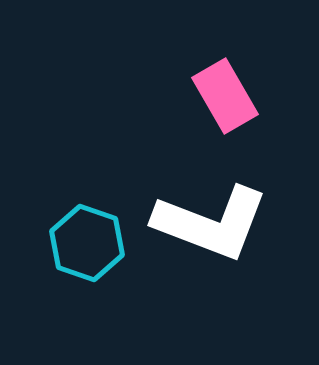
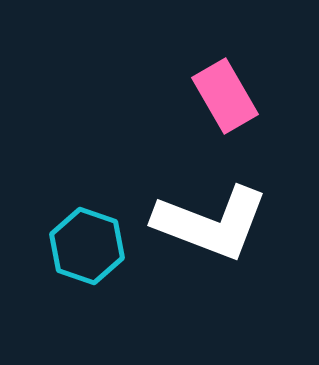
cyan hexagon: moved 3 px down
